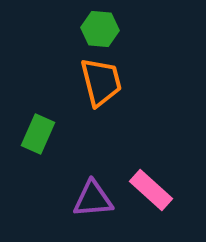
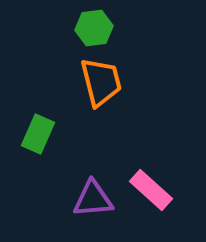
green hexagon: moved 6 px left, 1 px up; rotated 12 degrees counterclockwise
